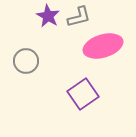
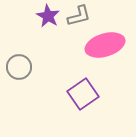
gray L-shape: moved 1 px up
pink ellipse: moved 2 px right, 1 px up
gray circle: moved 7 px left, 6 px down
